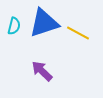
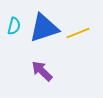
blue triangle: moved 5 px down
yellow line: rotated 50 degrees counterclockwise
